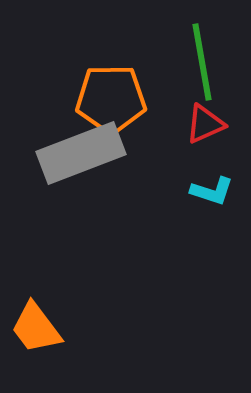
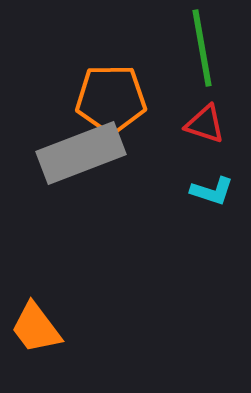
green line: moved 14 px up
red triangle: rotated 42 degrees clockwise
